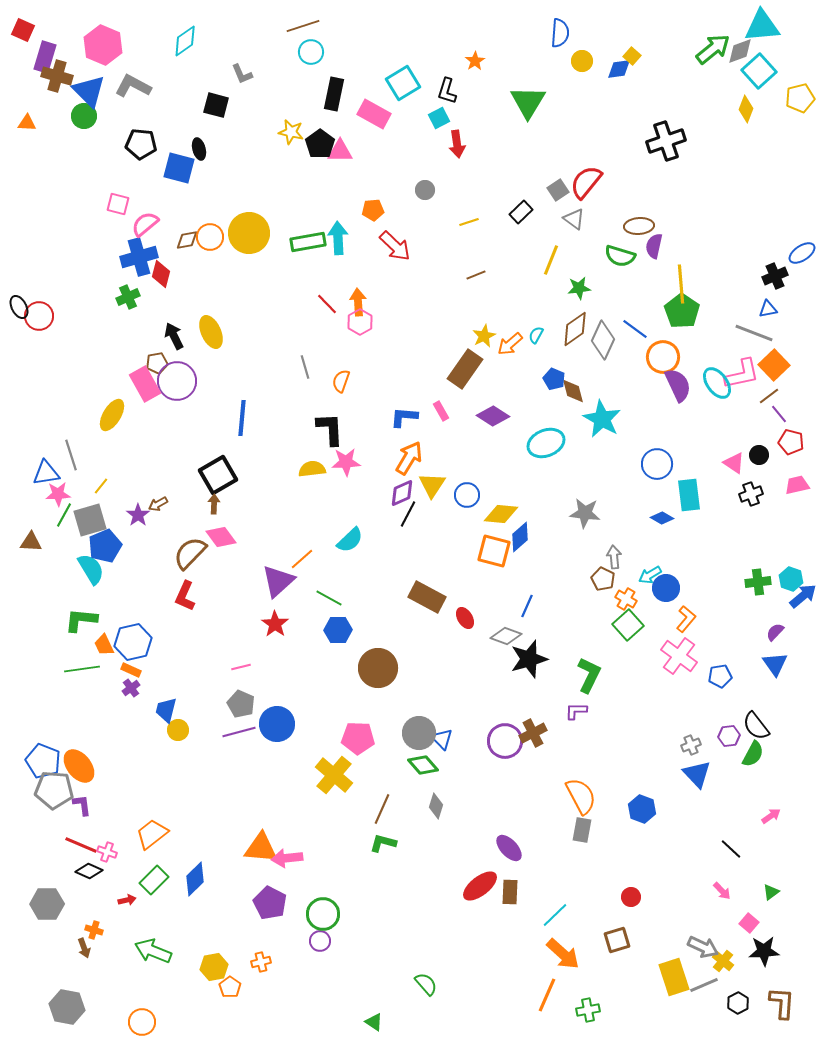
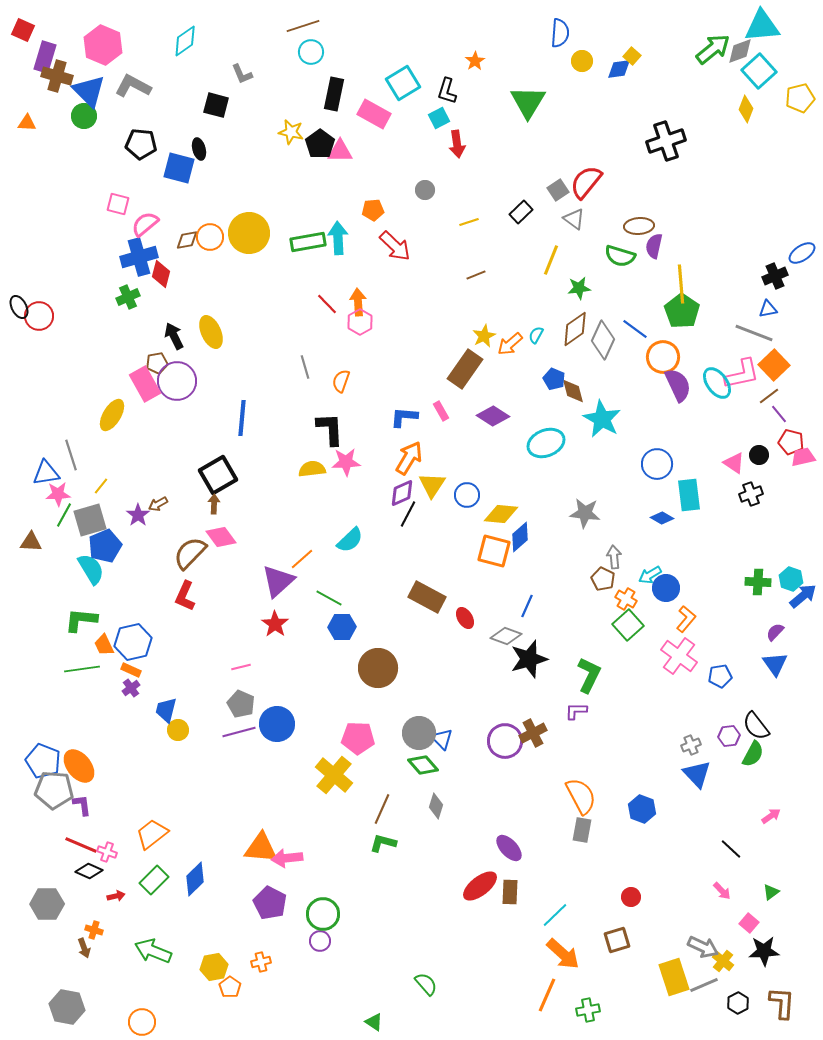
pink trapezoid at (797, 485): moved 6 px right, 28 px up
green cross at (758, 582): rotated 10 degrees clockwise
blue hexagon at (338, 630): moved 4 px right, 3 px up
red arrow at (127, 900): moved 11 px left, 4 px up
